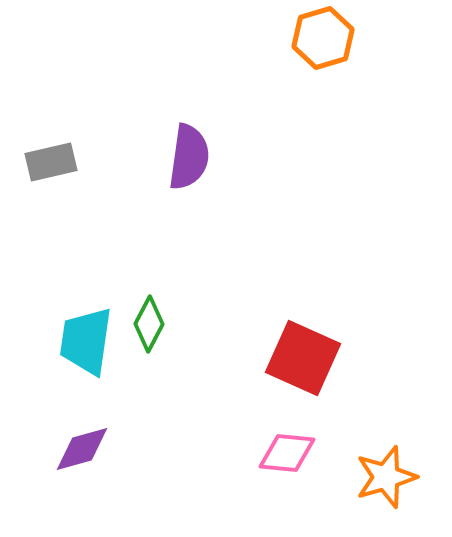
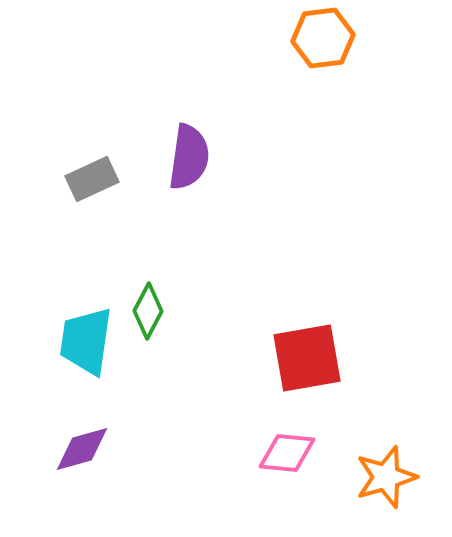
orange hexagon: rotated 10 degrees clockwise
gray rectangle: moved 41 px right, 17 px down; rotated 12 degrees counterclockwise
green diamond: moved 1 px left, 13 px up
red square: moved 4 px right; rotated 34 degrees counterclockwise
